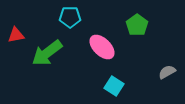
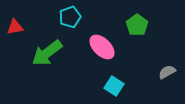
cyan pentagon: rotated 20 degrees counterclockwise
red triangle: moved 1 px left, 8 px up
